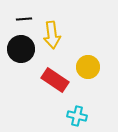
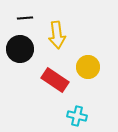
black line: moved 1 px right, 1 px up
yellow arrow: moved 5 px right
black circle: moved 1 px left
